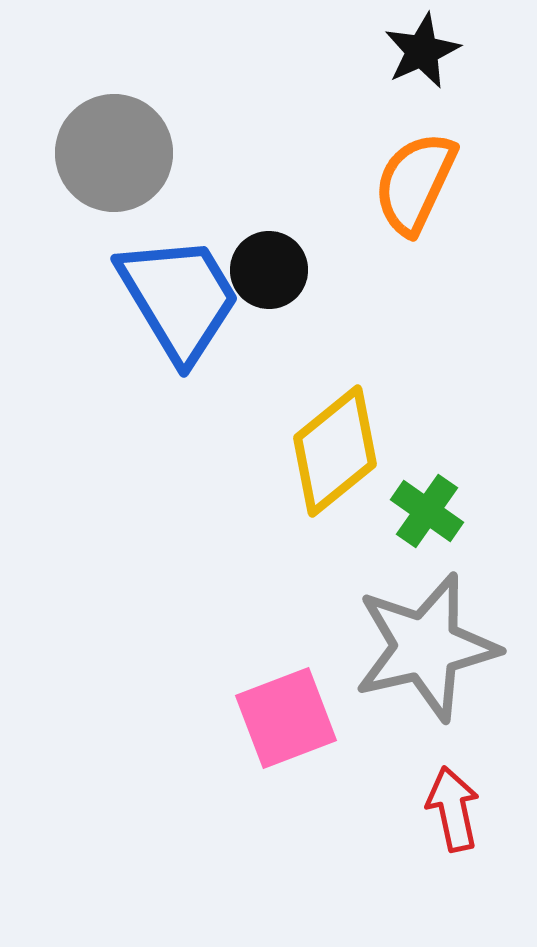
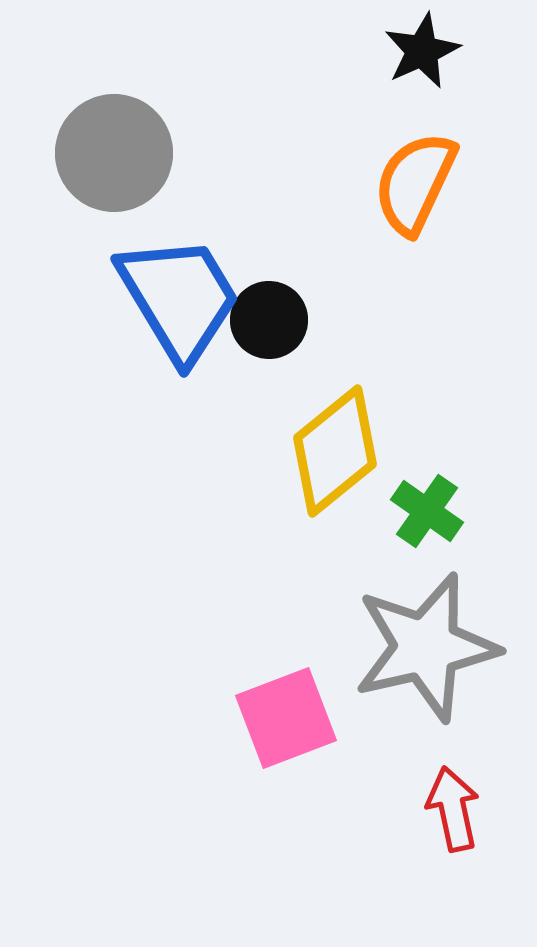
black circle: moved 50 px down
